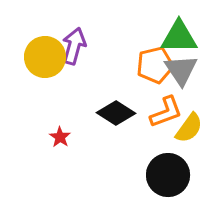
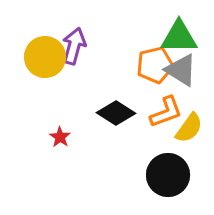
gray triangle: rotated 24 degrees counterclockwise
